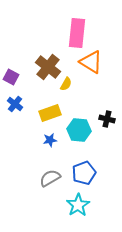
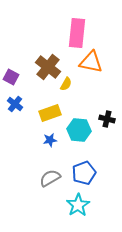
orange triangle: rotated 20 degrees counterclockwise
